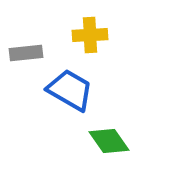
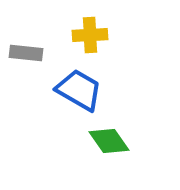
gray rectangle: rotated 12 degrees clockwise
blue trapezoid: moved 9 px right
